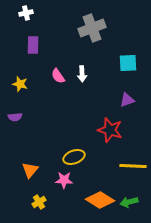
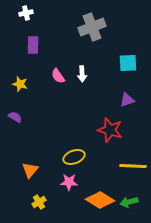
gray cross: moved 1 px up
purple semicircle: rotated 144 degrees counterclockwise
pink star: moved 5 px right, 2 px down
